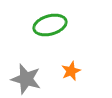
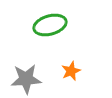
gray star: rotated 20 degrees counterclockwise
